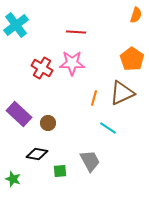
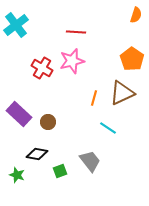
pink star: moved 2 px up; rotated 15 degrees counterclockwise
brown circle: moved 1 px up
gray trapezoid: rotated 10 degrees counterclockwise
green square: rotated 16 degrees counterclockwise
green star: moved 4 px right, 4 px up
